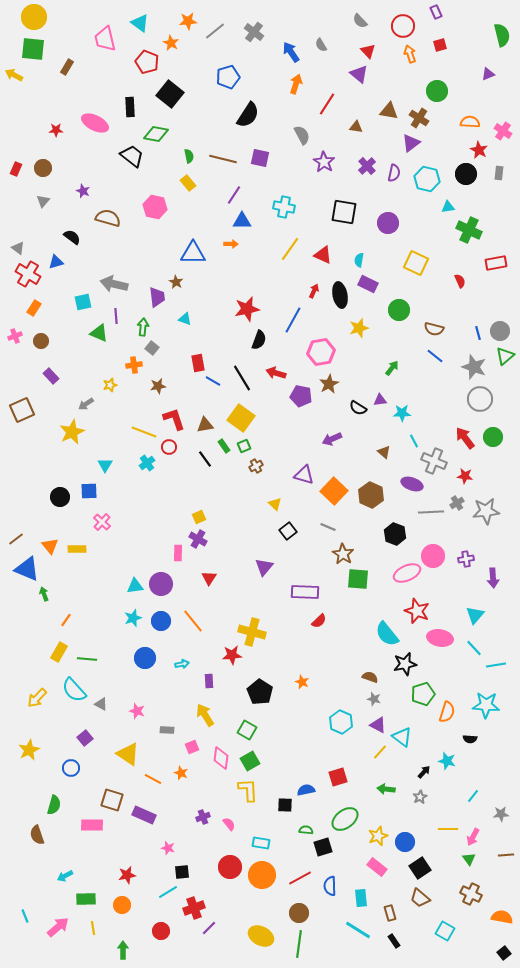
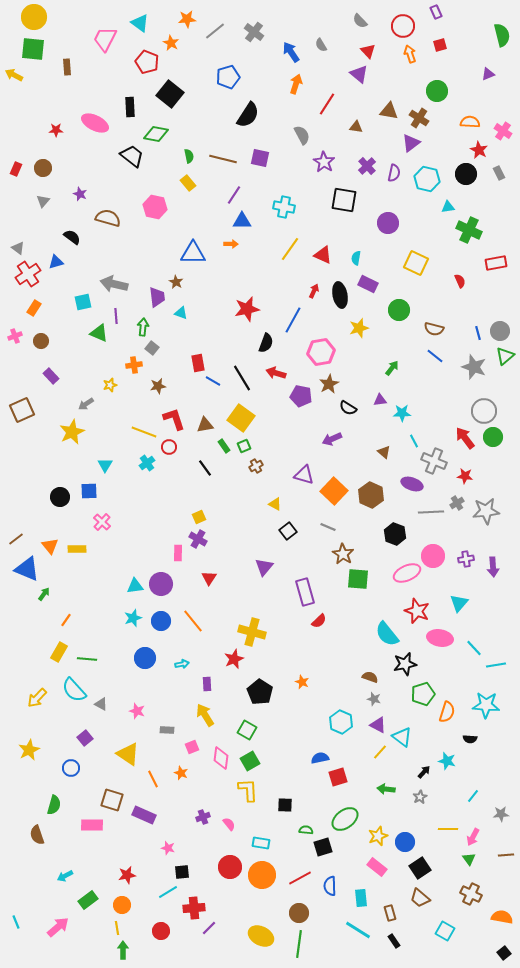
orange star at (188, 21): moved 1 px left, 2 px up
pink trapezoid at (105, 39): rotated 40 degrees clockwise
brown rectangle at (67, 67): rotated 35 degrees counterclockwise
gray rectangle at (499, 173): rotated 32 degrees counterclockwise
purple star at (83, 191): moved 3 px left, 3 px down
black square at (344, 212): moved 12 px up
cyan semicircle at (359, 260): moved 3 px left, 2 px up
red cross at (28, 274): rotated 25 degrees clockwise
cyan triangle at (185, 319): moved 4 px left, 6 px up
black semicircle at (259, 340): moved 7 px right, 3 px down
gray circle at (480, 399): moved 4 px right, 12 px down
black semicircle at (358, 408): moved 10 px left
black line at (205, 459): moved 9 px down
yellow triangle at (275, 504): rotated 16 degrees counterclockwise
purple arrow at (493, 578): moved 11 px up
purple rectangle at (305, 592): rotated 72 degrees clockwise
green arrow at (44, 594): rotated 56 degrees clockwise
cyan triangle at (475, 615): moved 16 px left, 12 px up
red star at (232, 655): moved 2 px right, 4 px down; rotated 18 degrees counterclockwise
purple rectangle at (209, 681): moved 2 px left, 3 px down
orange line at (153, 779): rotated 36 degrees clockwise
blue semicircle at (306, 790): moved 14 px right, 32 px up
green rectangle at (86, 899): moved 2 px right, 1 px down; rotated 36 degrees counterclockwise
red cross at (194, 908): rotated 15 degrees clockwise
cyan line at (25, 916): moved 9 px left, 6 px down
yellow line at (93, 928): moved 24 px right
